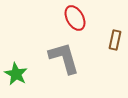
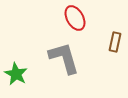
brown rectangle: moved 2 px down
